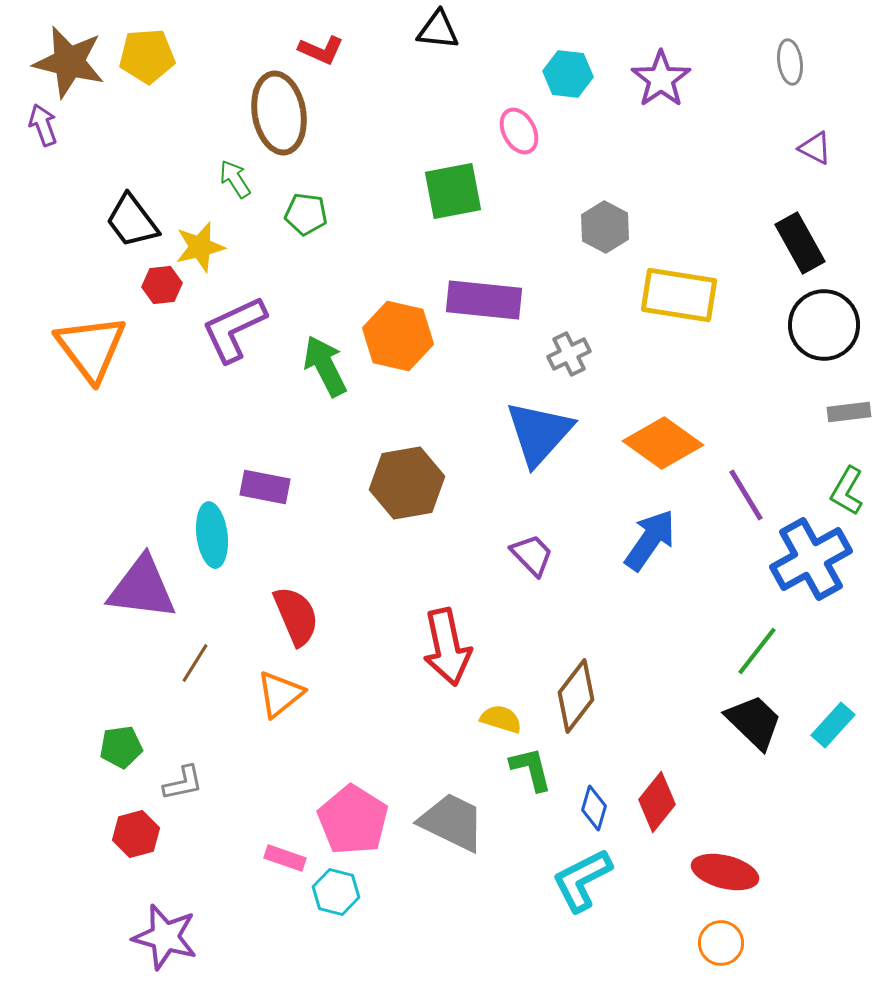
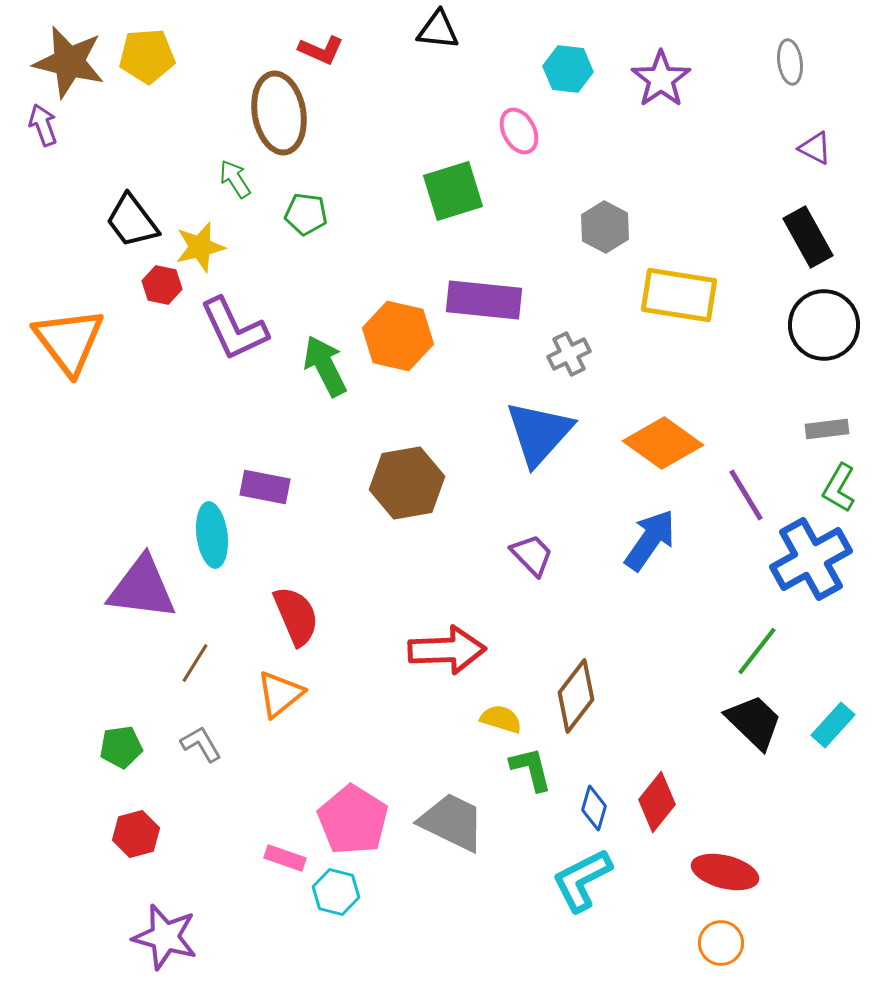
cyan hexagon at (568, 74): moved 5 px up
green square at (453, 191): rotated 6 degrees counterclockwise
black rectangle at (800, 243): moved 8 px right, 6 px up
red hexagon at (162, 285): rotated 18 degrees clockwise
purple L-shape at (234, 329): rotated 90 degrees counterclockwise
orange triangle at (91, 348): moved 22 px left, 7 px up
gray rectangle at (849, 412): moved 22 px left, 17 px down
green L-shape at (847, 491): moved 8 px left, 3 px up
red arrow at (447, 647): moved 3 px down; rotated 80 degrees counterclockwise
gray L-shape at (183, 783): moved 18 px right, 39 px up; rotated 108 degrees counterclockwise
